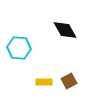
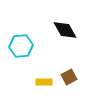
cyan hexagon: moved 2 px right, 2 px up; rotated 10 degrees counterclockwise
brown square: moved 4 px up
